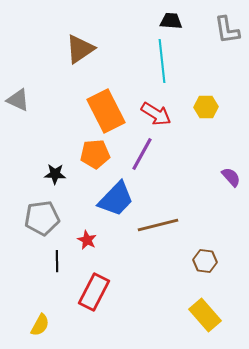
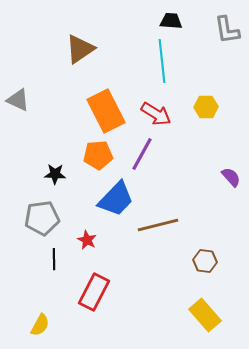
orange pentagon: moved 3 px right, 1 px down
black line: moved 3 px left, 2 px up
